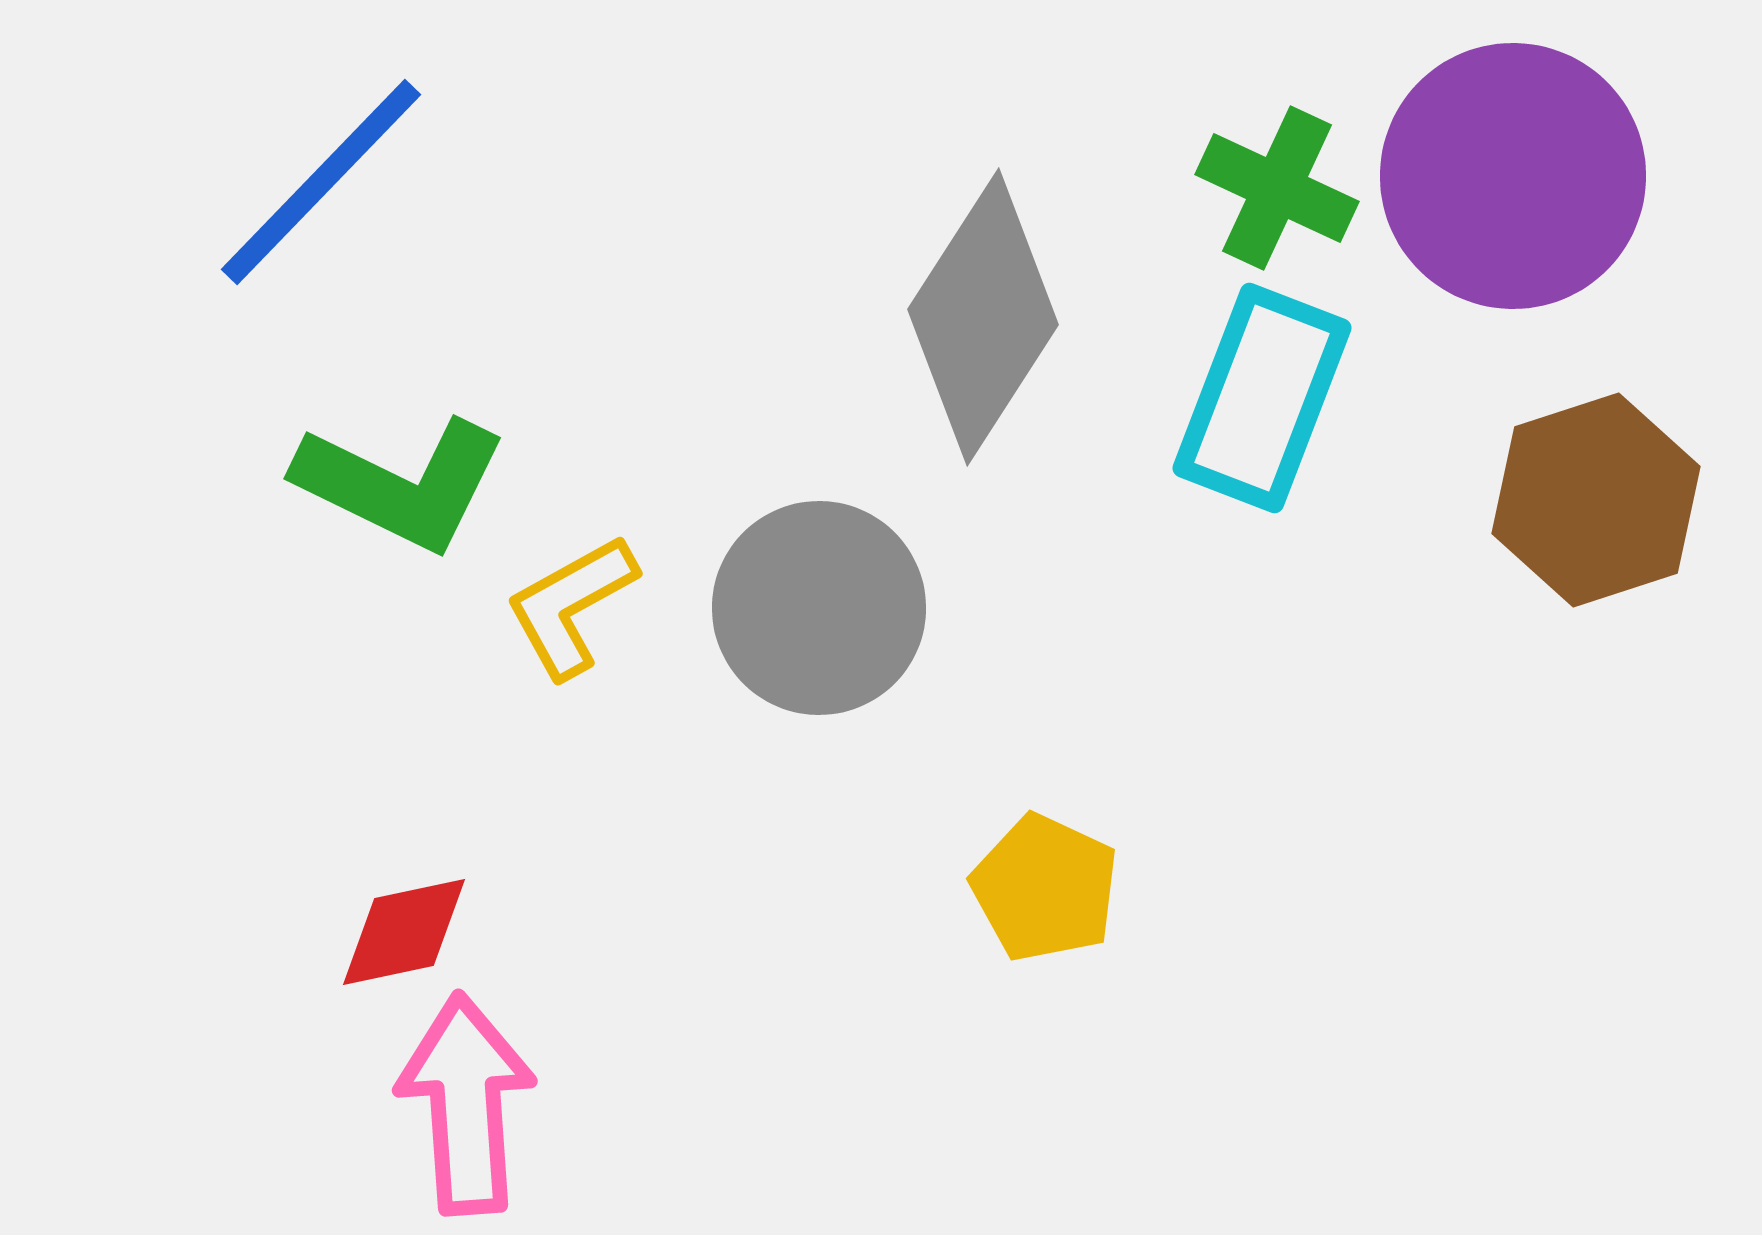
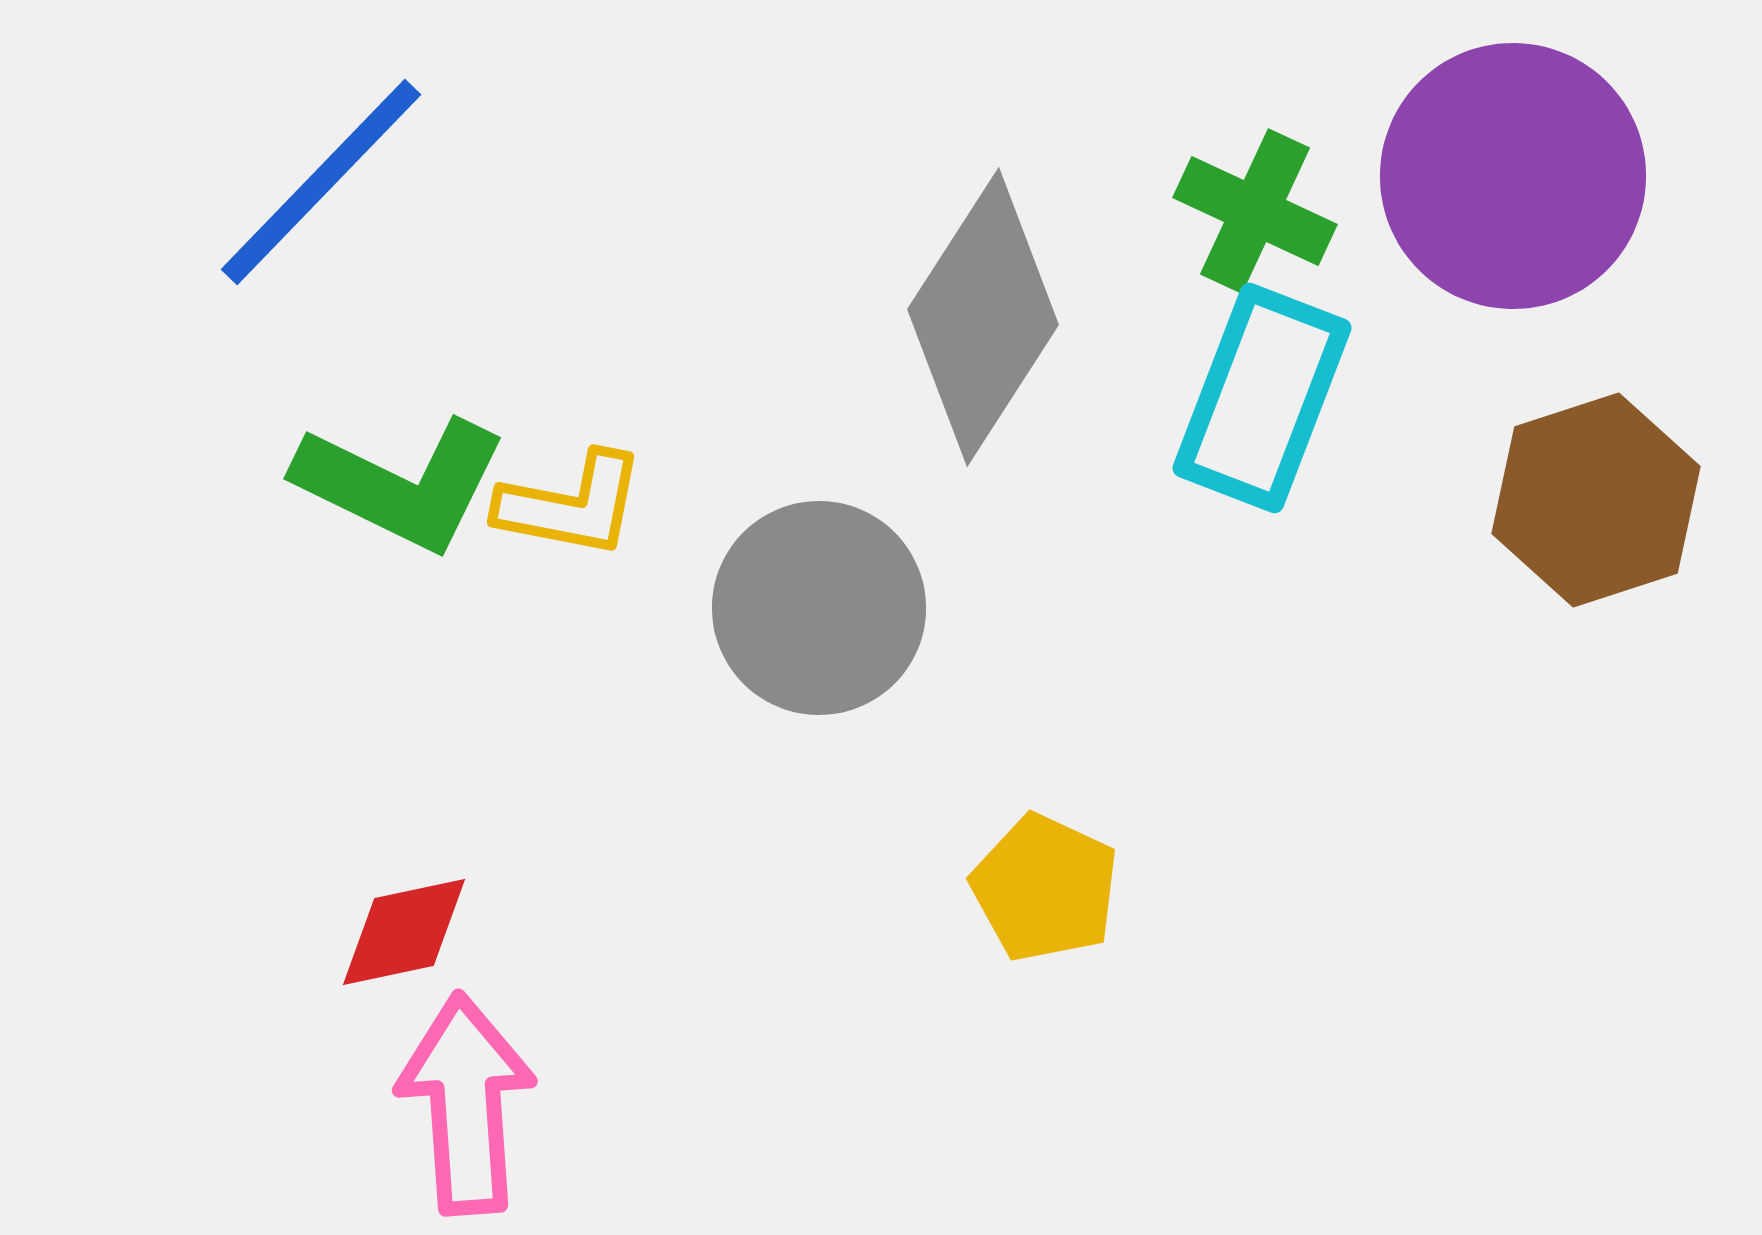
green cross: moved 22 px left, 23 px down
yellow L-shape: moved 101 px up; rotated 140 degrees counterclockwise
